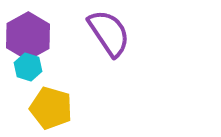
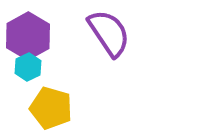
cyan hexagon: rotated 16 degrees clockwise
